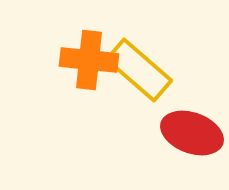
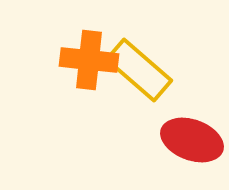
red ellipse: moved 7 px down
